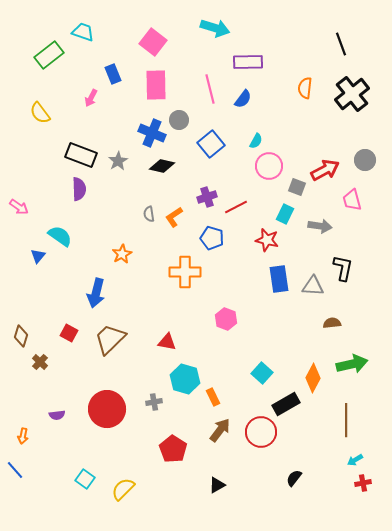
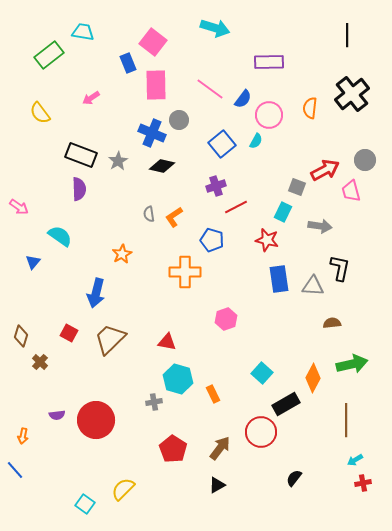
cyan trapezoid at (83, 32): rotated 10 degrees counterclockwise
black line at (341, 44): moved 6 px right, 9 px up; rotated 20 degrees clockwise
purple rectangle at (248, 62): moved 21 px right
blue rectangle at (113, 74): moved 15 px right, 11 px up
orange semicircle at (305, 88): moved 5 px right, 20 px down
pink line at (210, 89): rotated 40 degrees counterclockwise
pink arrow at (91, 98): rotated 30 degrees clockwise
blue square at (211, 144): moved 11 px right
pink circle at (269, 166): moved 51 px up
purple cross at (207, 197): moved 9 px right, 11 px up
pink trapezoid at (352, 200): moved 1 px left, 9 px up
cyan rectangle at (285, 214): moved 2 px left, 2 px up
blue pentagon at (212, 238): moved 2 px down
blue triangle at (38, 256): moved 5 px left, 6 px down
black L-shape at (343, 268): moved 3 px left
pink hexagon at (226, 319): rotated 20 degrees clockwise
cyan hexagon at (185, 379): moved 7 px left
orange rectangle at (213, 397): moved 3 px up
red circle at (107, 409): moved 11 px left, 11 px down
brown arrow at (220, 430): moved 18 px down
cyan square at (85, 479): moved 25 px down
